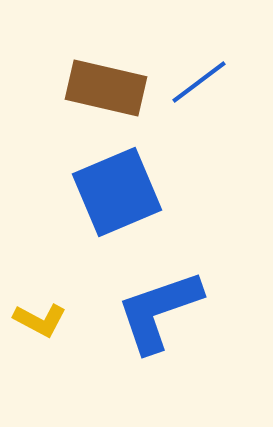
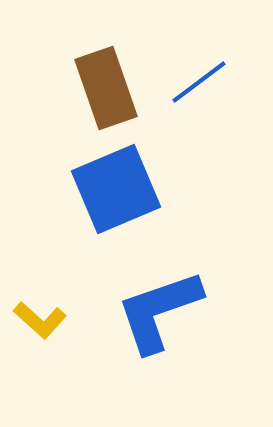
brown rectangle: rotated 58 degrees clockwise
blue square: moved 1 px left, 3 px up
yellow L-shape: rotated 14 degrees clockwise
